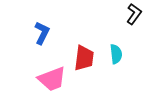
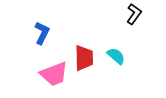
cyan semicircle: moved 2 px down; rotated 42 degrees counterclockwise
red trapezoid: rotated 8 degrees counterclockwise
pink trapezoid: moved 2 px right, 5 px up
